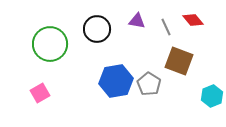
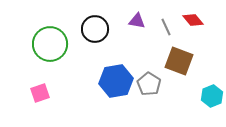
black circle: moved 2 px left
pink square: rotated 12 degrees clockwise
